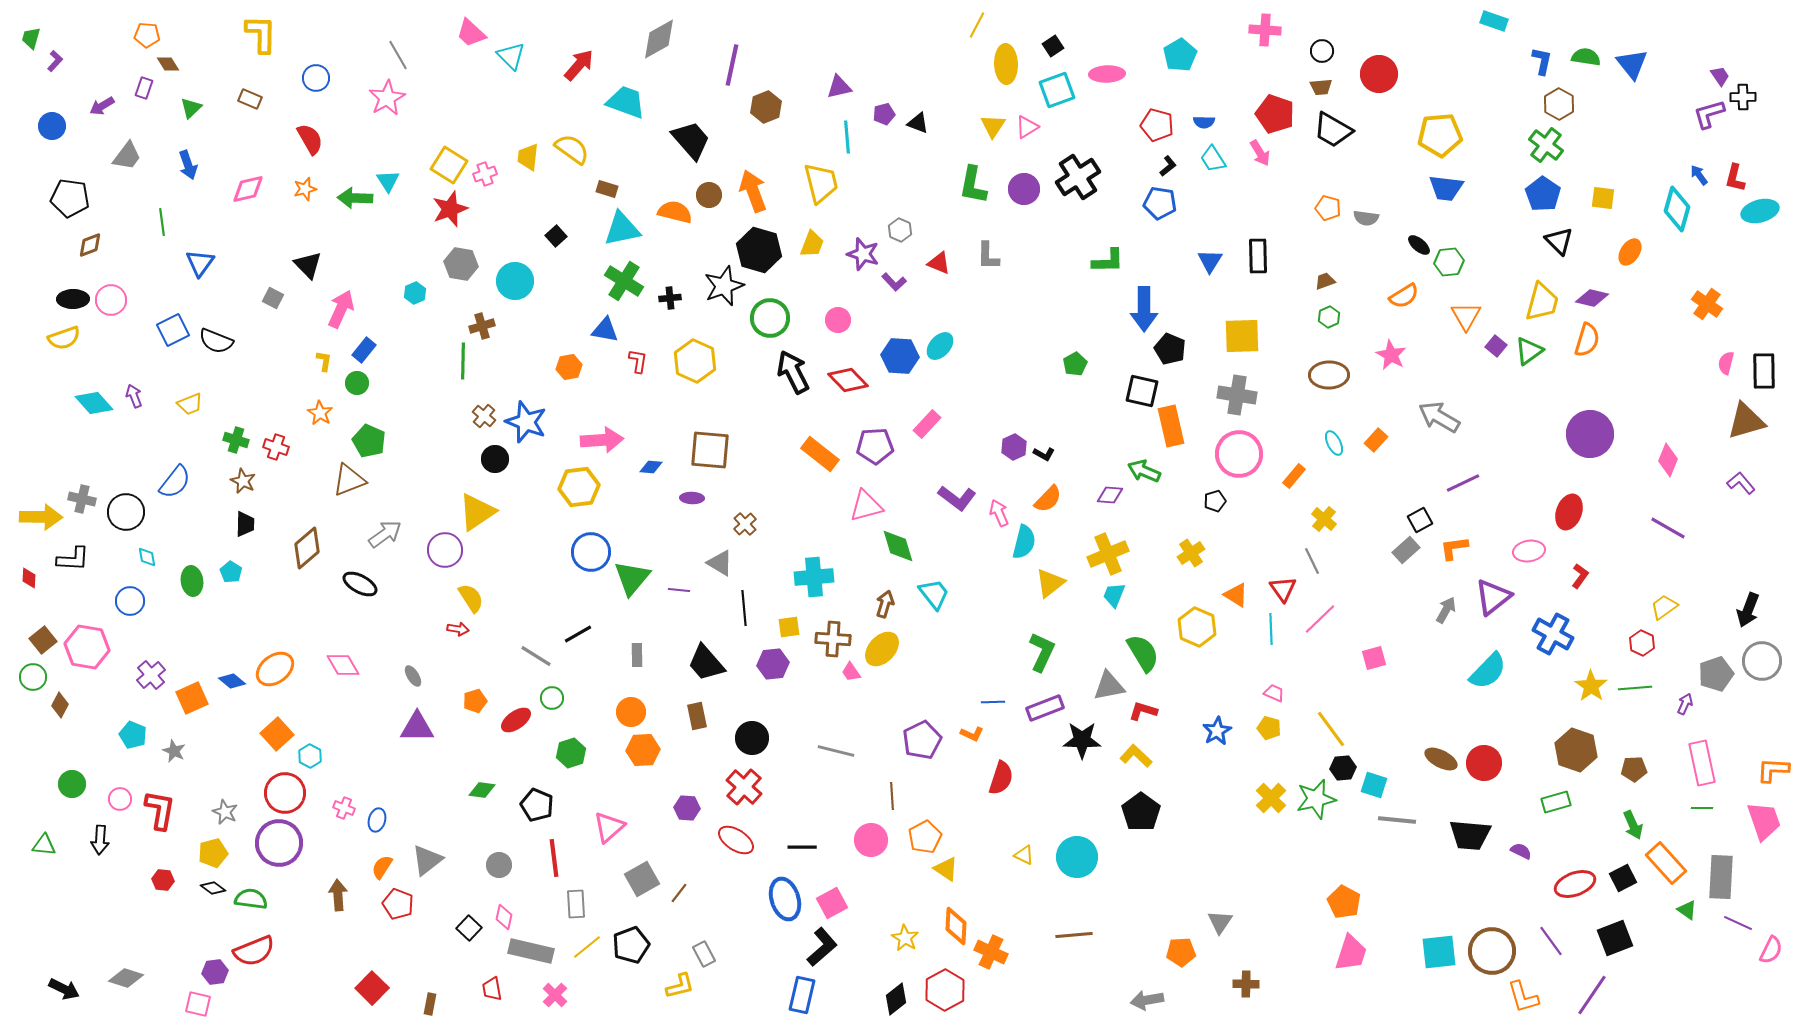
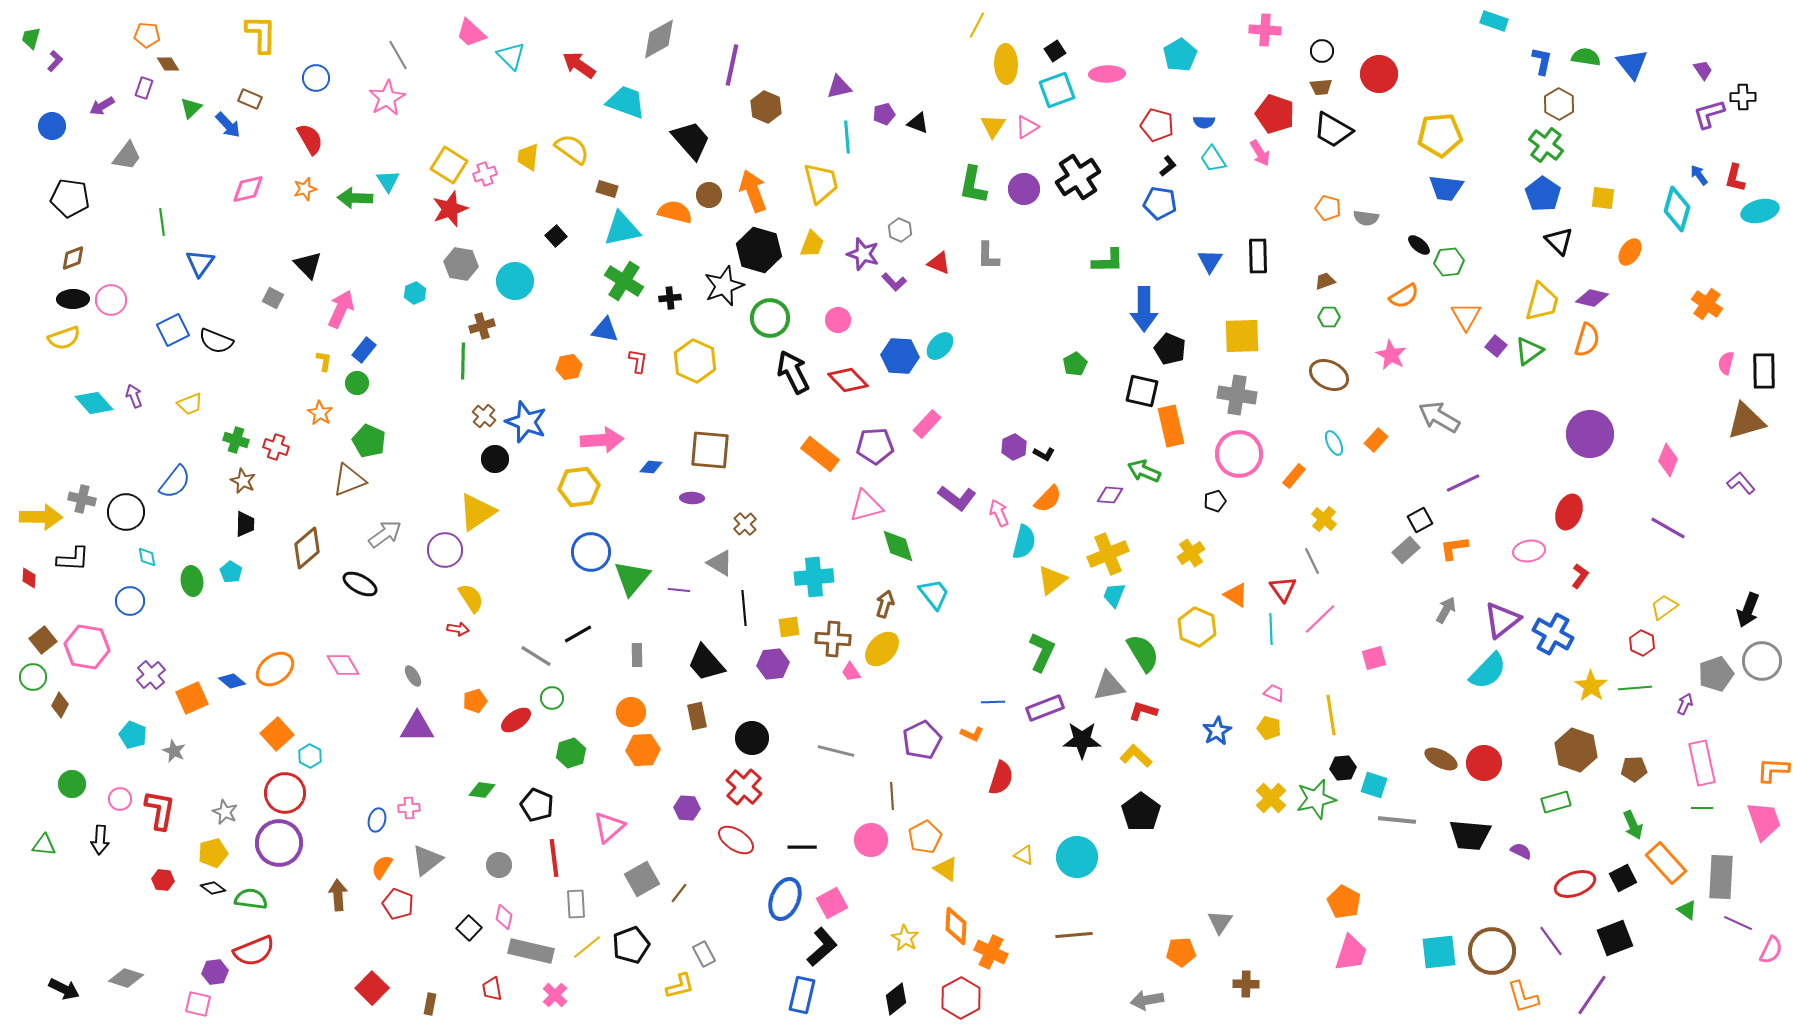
black square at (1053, 46): moved 2 px right, 5 px down
red arrow at (579, 65): rotated 96 degrees counterclockwise
purple trapezoid at (1720, 76): moved 17 px left, 6 px up
brown hexagon at (766, 107): rotated 16 degrees counterclockwise
blue arrow at (188, 165): moved 40 px right, 40 px up; rotated 24 degrees counterclockwise
brown diamond at (90, 245): moved 17 px left, 13 px down
green hexagon at (1329, 317): rotated 25 degrees clockwise
brown ellipse at (1329, 375): rotated 27 degrees clockwise
yellow triangle at (1050, 583): moved 2 px right, 3 px up
purple triangle at (1493, 597): moved 9 px right, 23 px down
yellow line at (1331, 729): moved 14 px up; rotated 27 degrees clockwise
pink cross at (344, 808): moved 65 px right; rotated 25 degrees counterclockwise
blue ellipse at (785, 899): rotated 39 degrees clockwise
red hexagon at (945, 990): moved 16 px right, 8 px down
